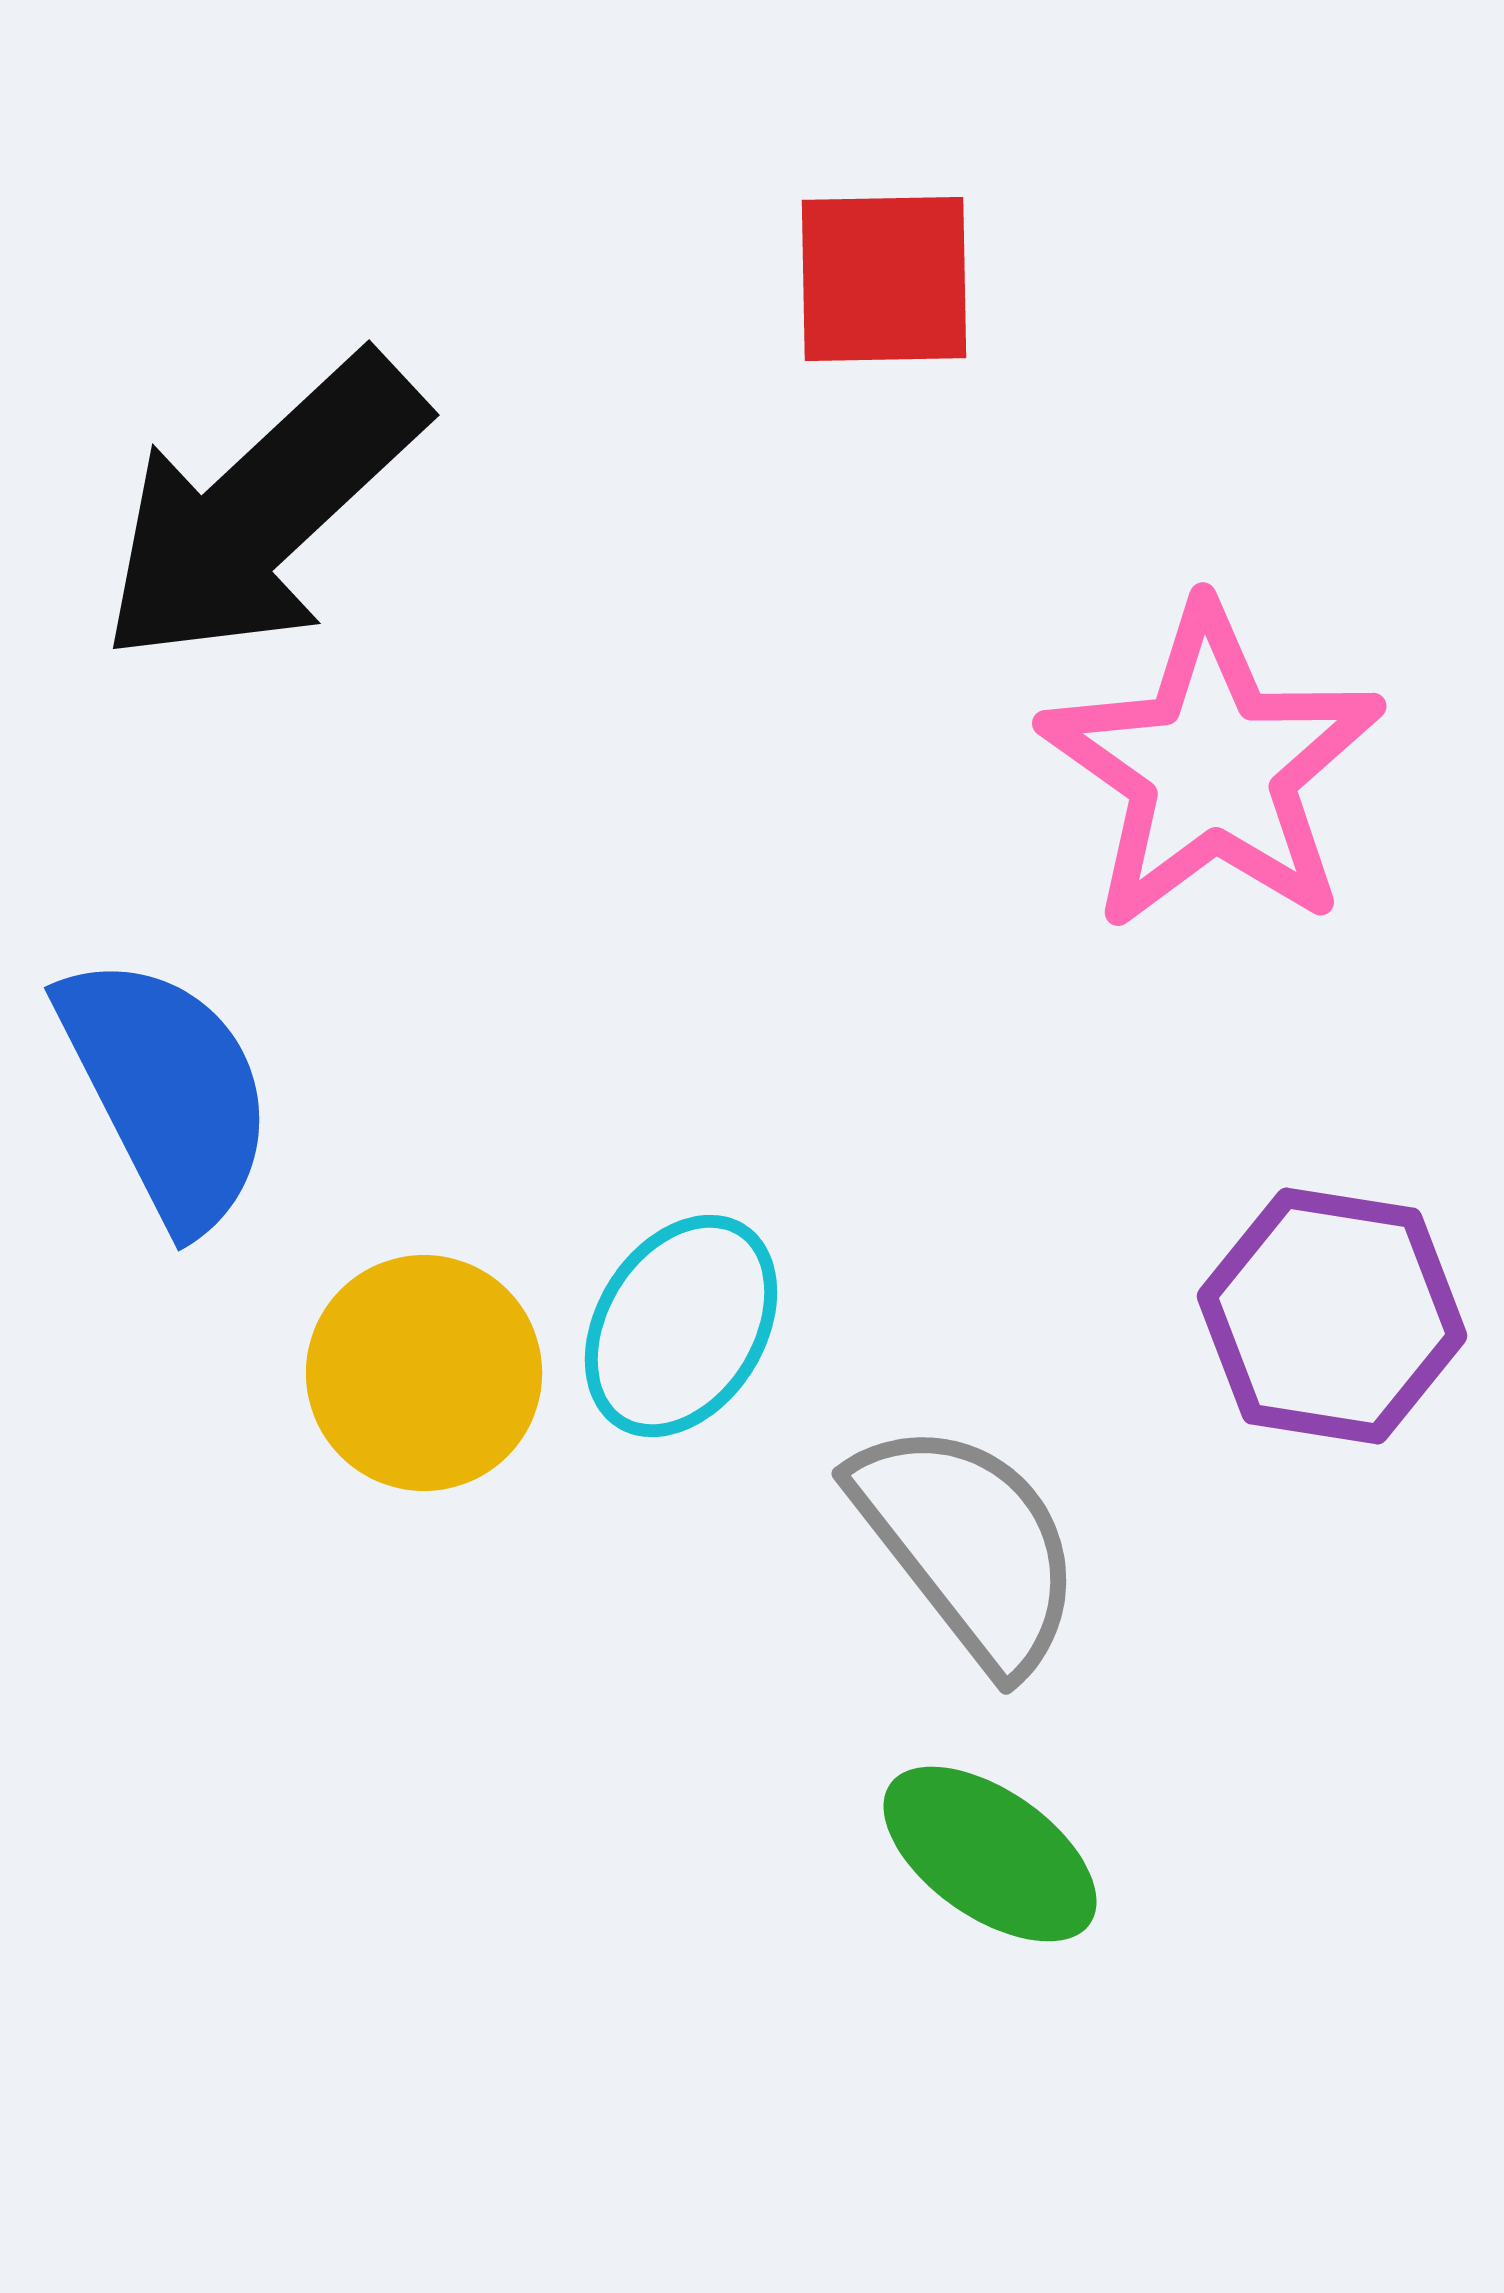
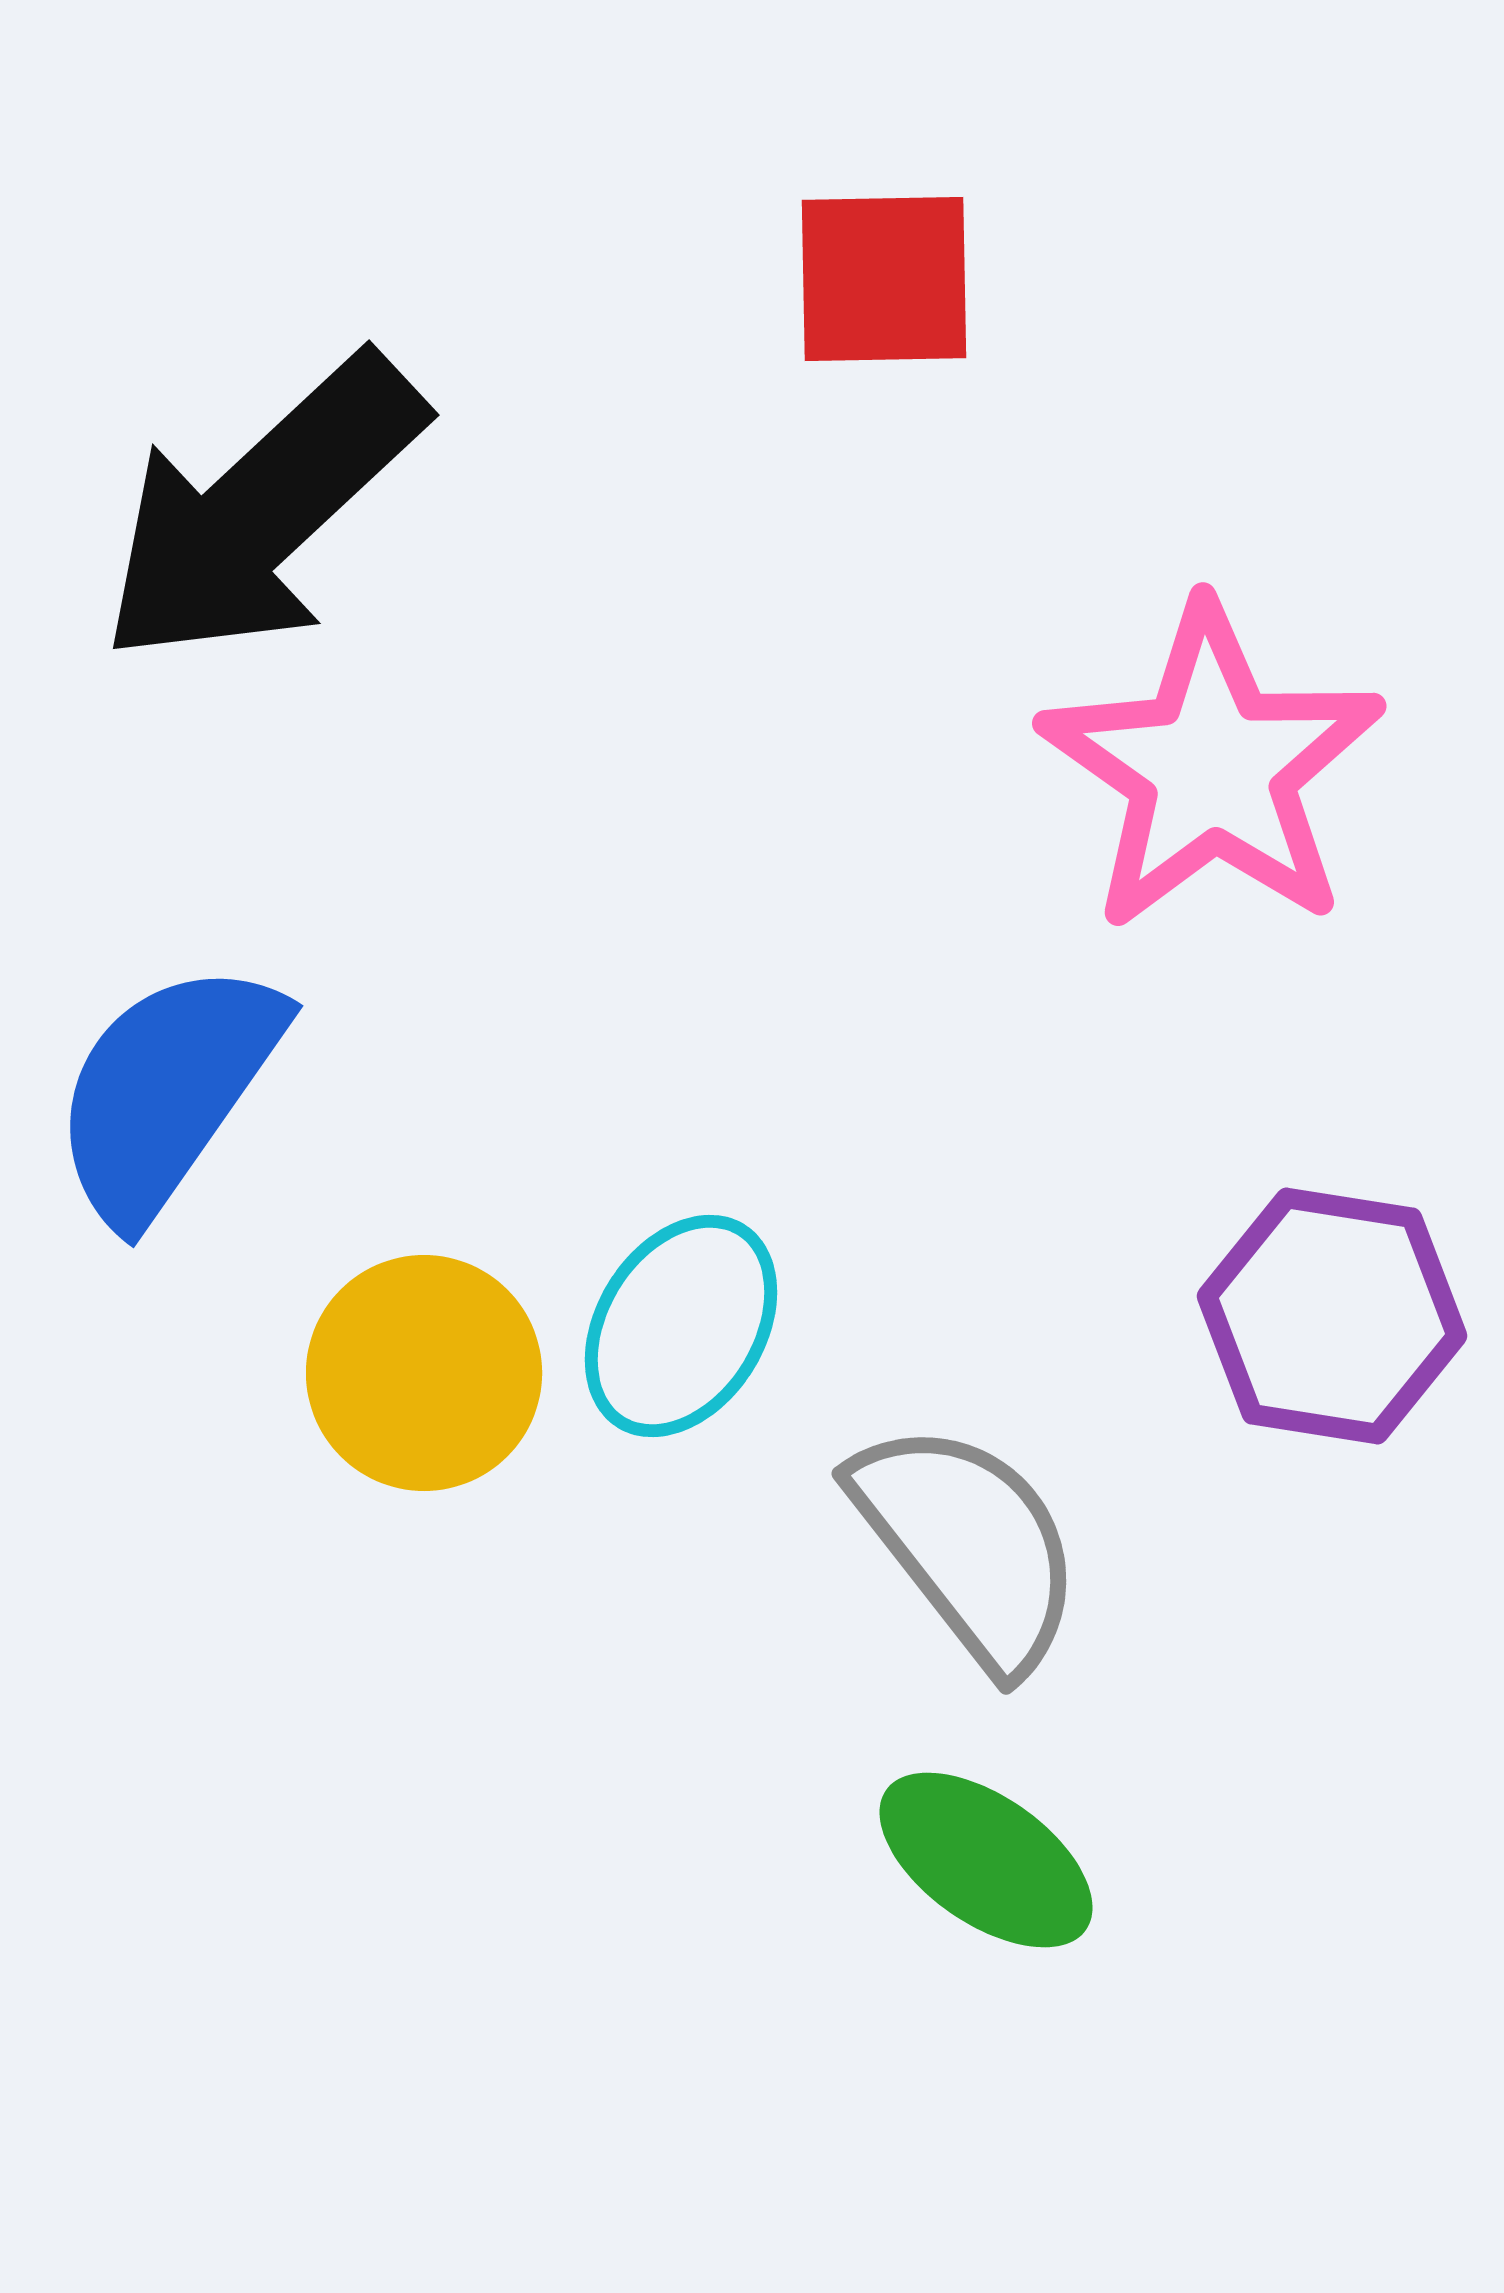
blue semicircle: rotated 118 degrees counterclockwise
green ellipse: moved 4 px left, 6 px down
